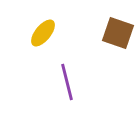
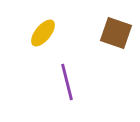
brown square: moved 2 px left
